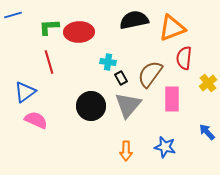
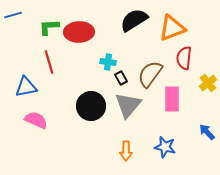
black semicircle: rotated 20 degrees counterclockwise
blue triangle: moved 1 px right, 5 px up; rotated 25 degrees clockwise
